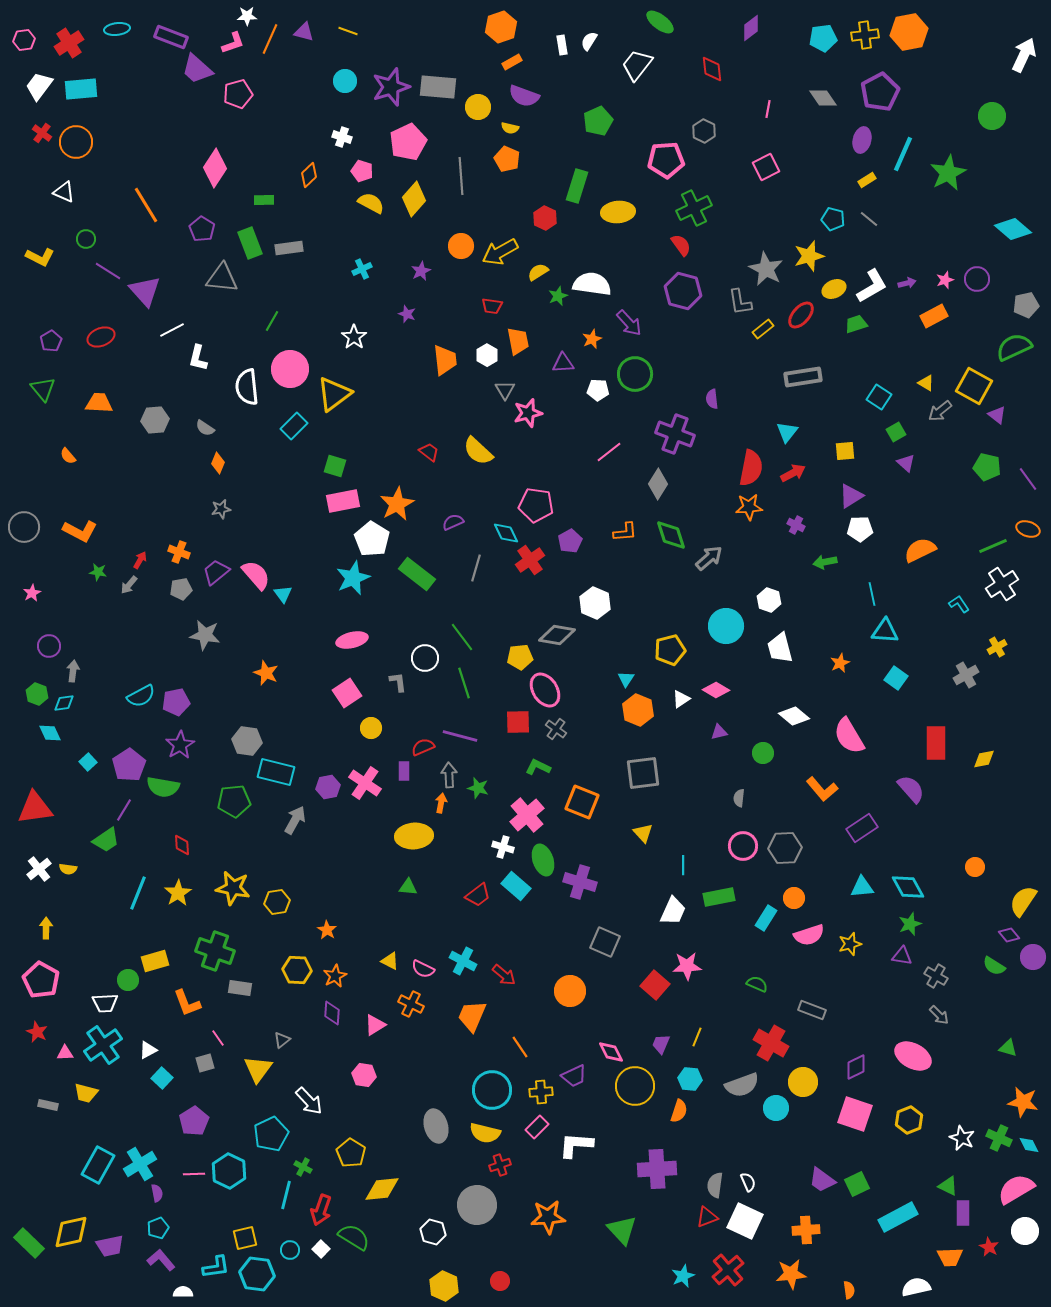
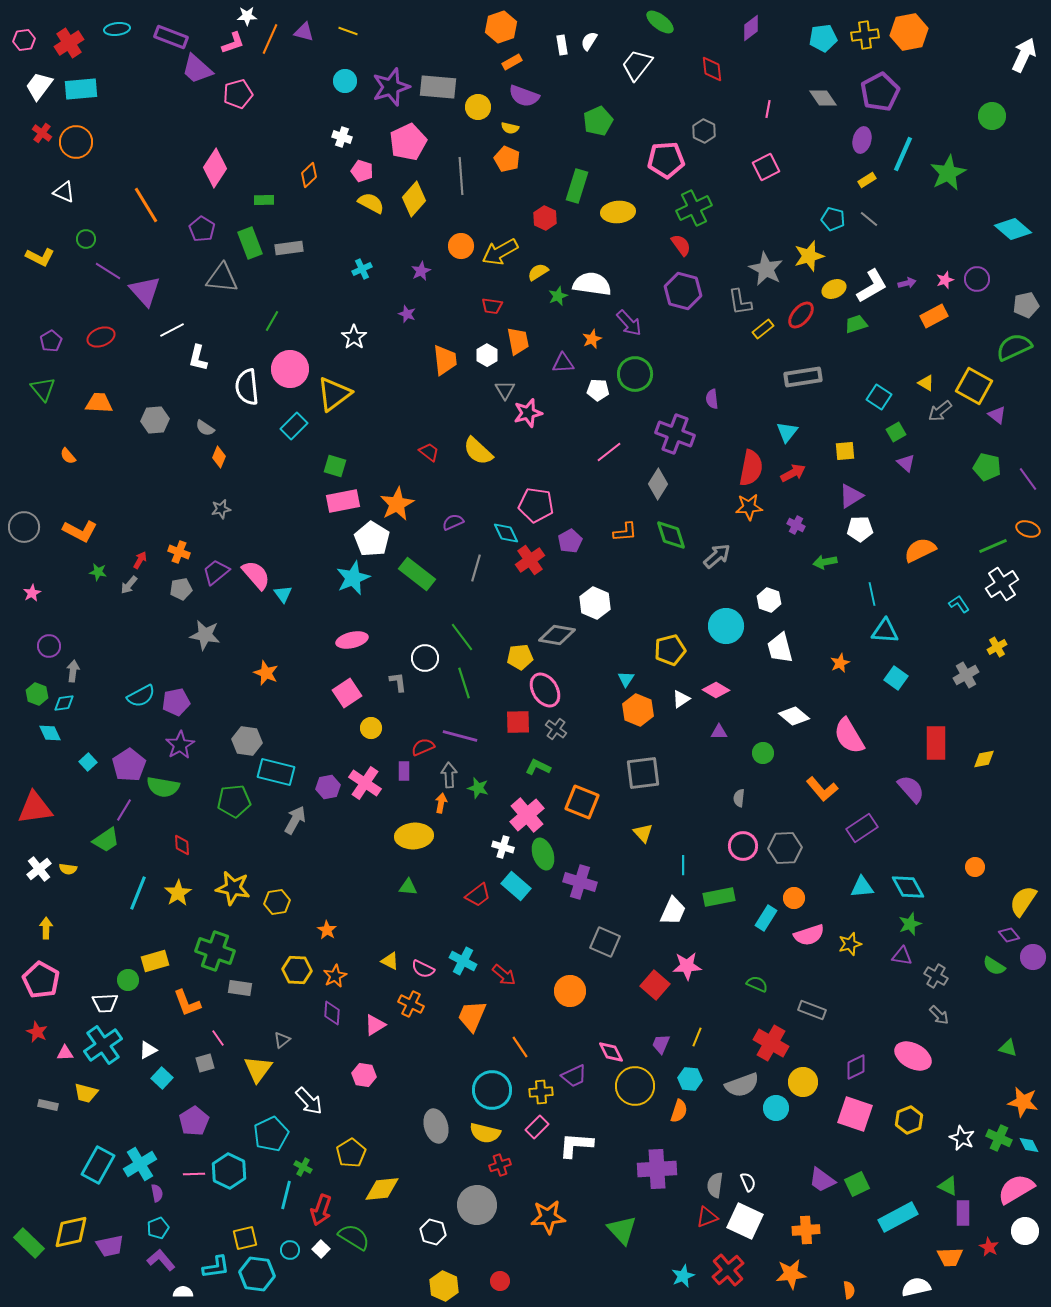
orange diamond at (218, 463): moved 1 px right, 6 px up
gray arrow at (709, 558): moved 8 px right, 2 px up
purple triangle at (719, 732): rotated 12 degrees clockwise
green ellipse at (543, 860): moved 6 px up
yellow pentagon at (351, 1153): rotated 8 degrees clockwise
